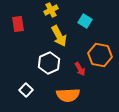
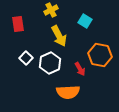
white hexagon: moved 1 px right
white square: moved 32 px up
orange semicircle: moved 3 px up
